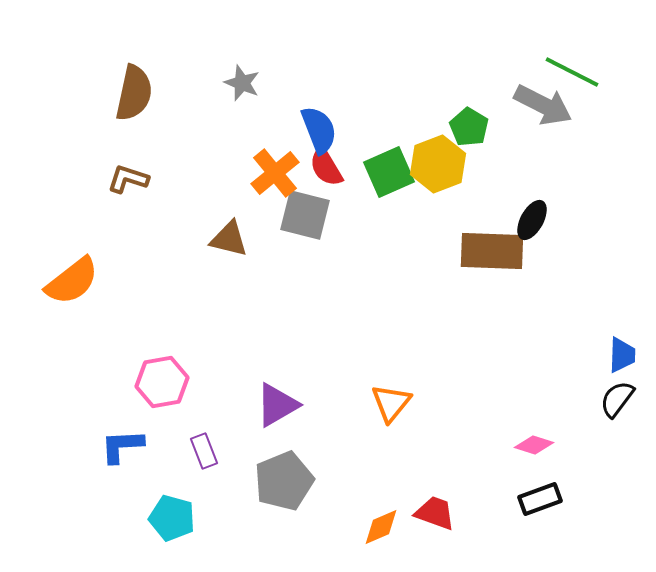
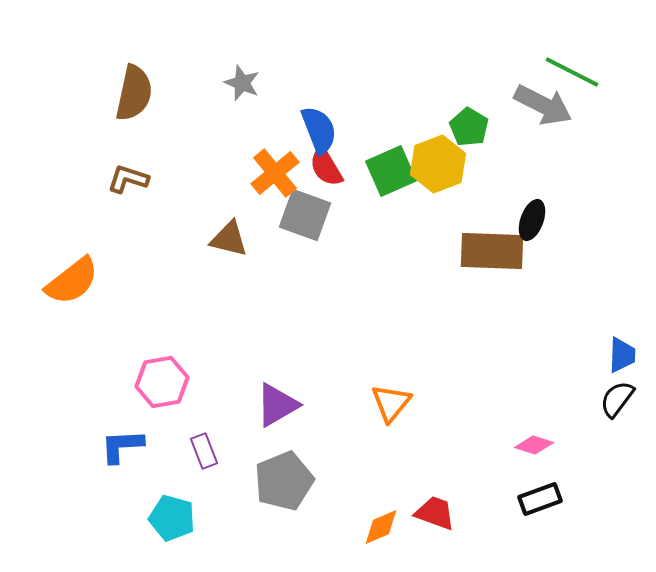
green square: moved 2 px right, 1 px up
gray square: rotated 6 degrees clockwise
black ellipse: rotated 9 degrees counterclockwise
